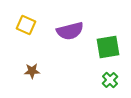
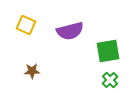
green square: moved 4 px down
